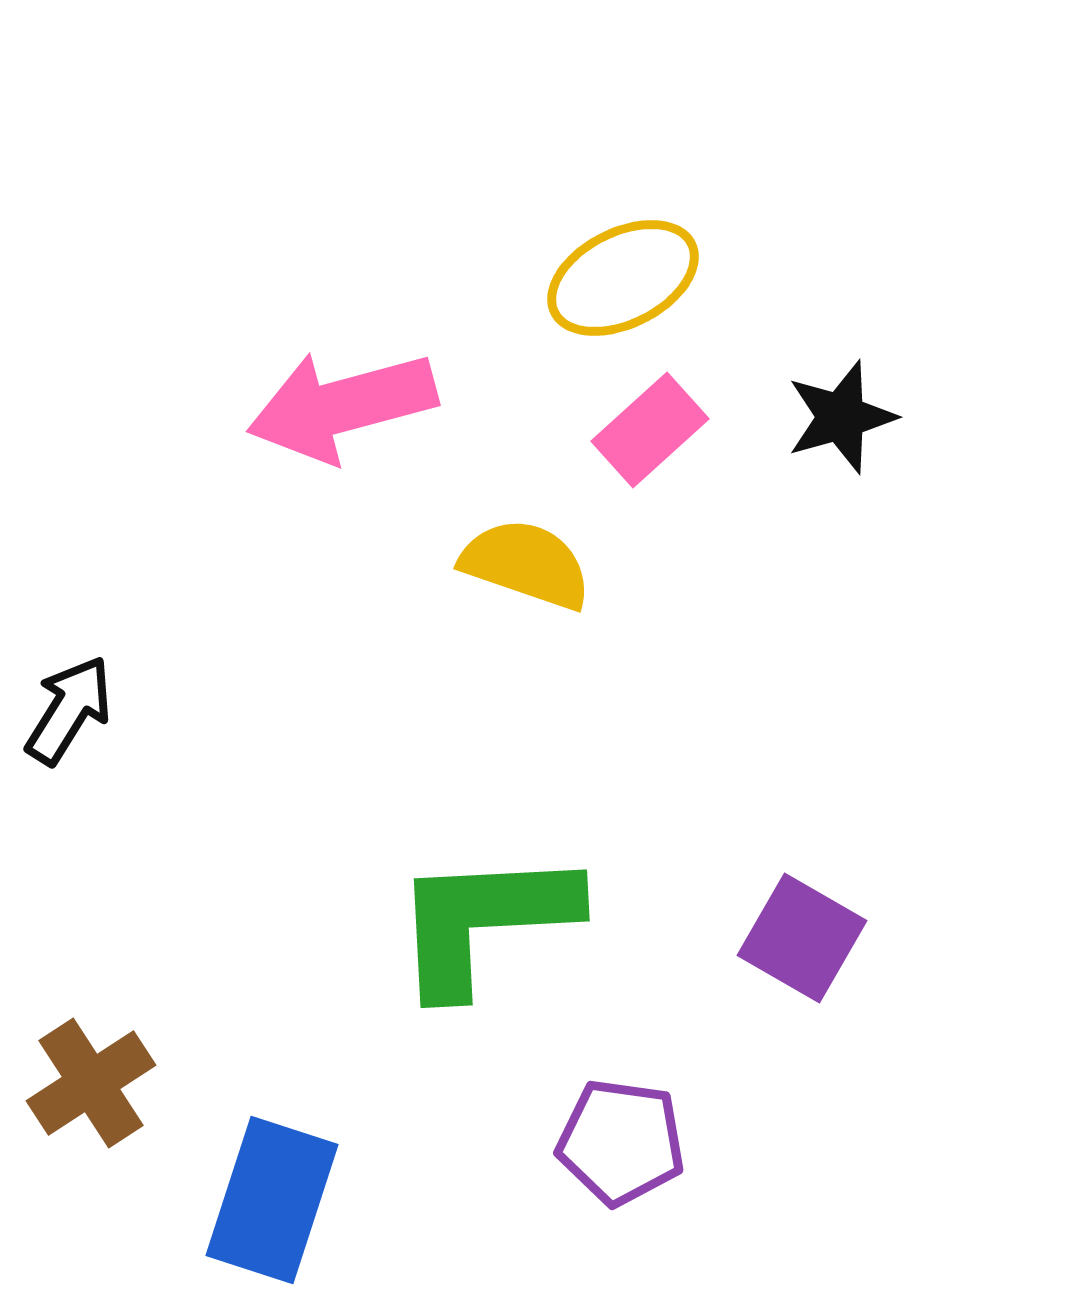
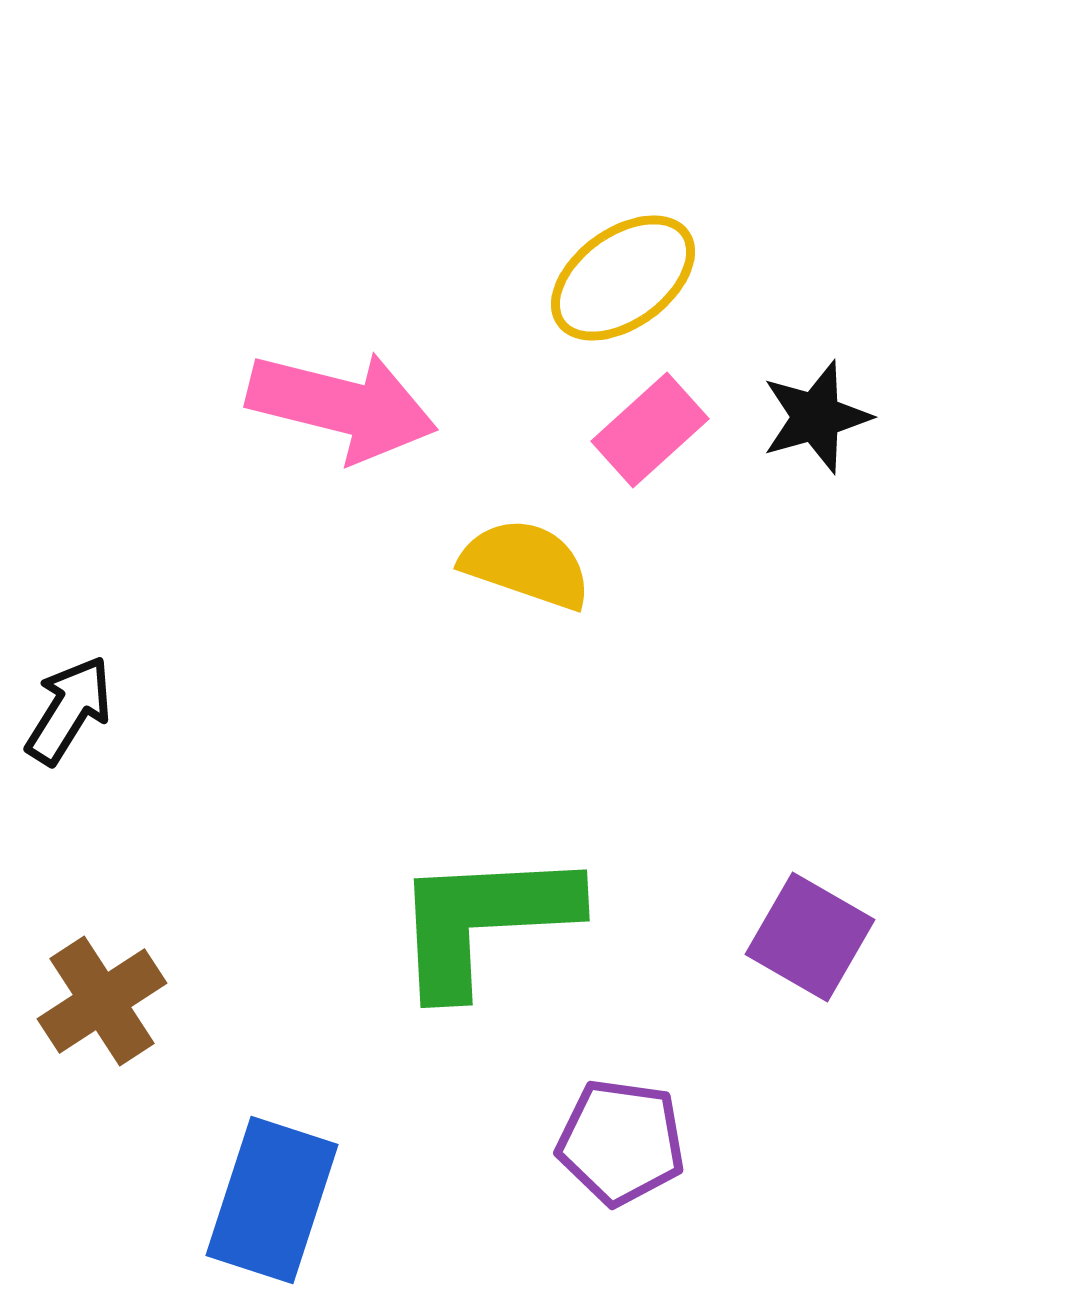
yellow ellipse: rotated 9 degrees counterclockwise
pink arrow: rotated 151 degrees counterclockwise
black star: moved 25 px left
purple square: moved 8 px right, 1 px up
brown cross: moved 11 px right, 82 px up
